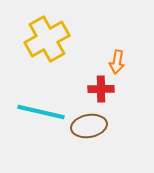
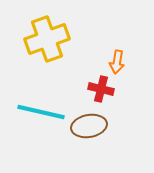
yellow cross: rotated 9 degrees clockwise
red cross: rotated 15 degrees clockwise
